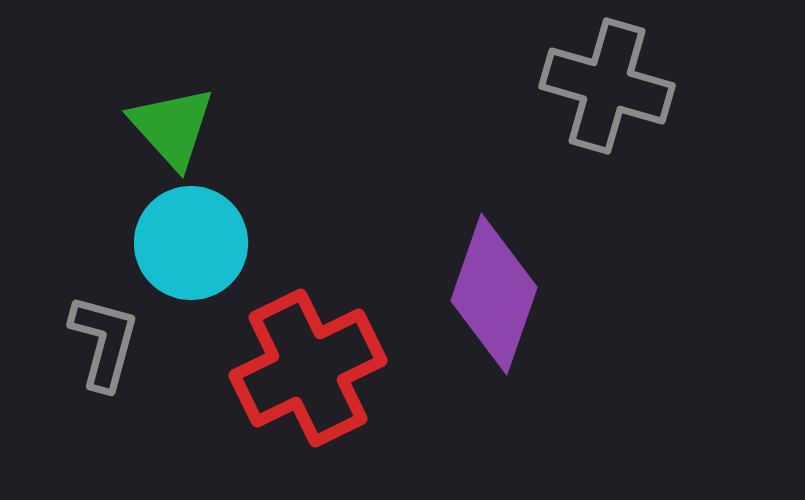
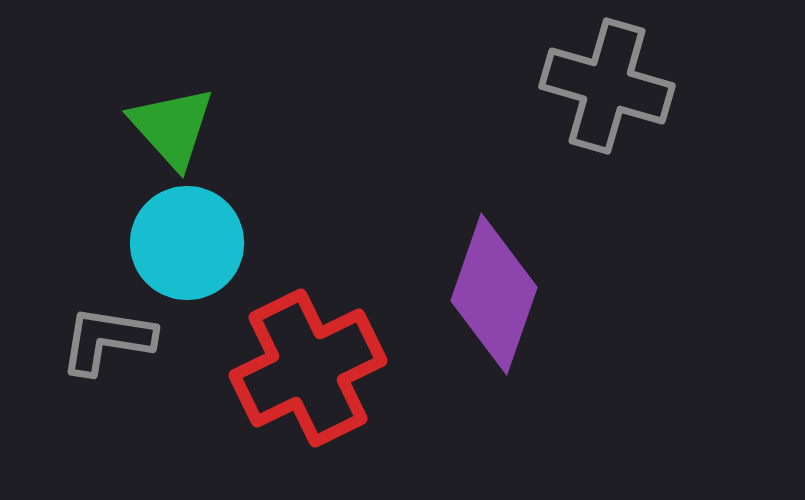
cyan circle: moved 4 px left
gray L-shape: moved 3 px right, 2 px up; rotated 96 degrees counterclockwise
